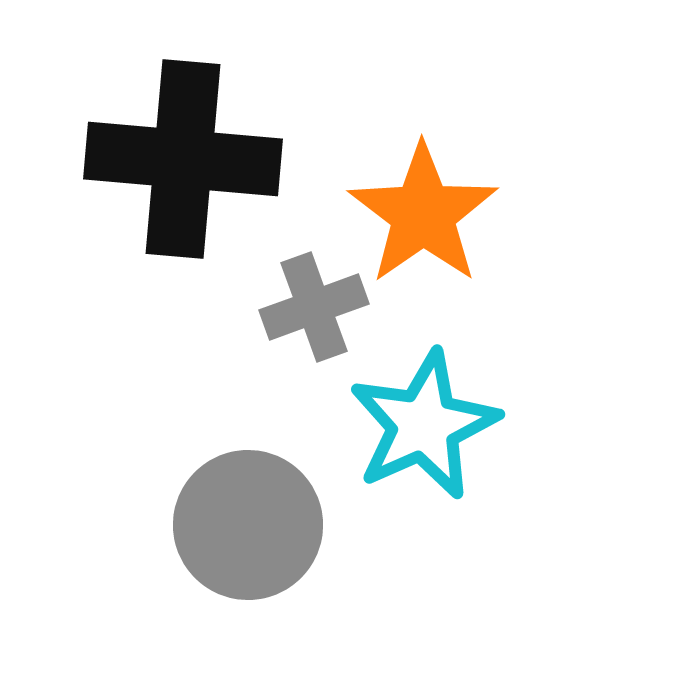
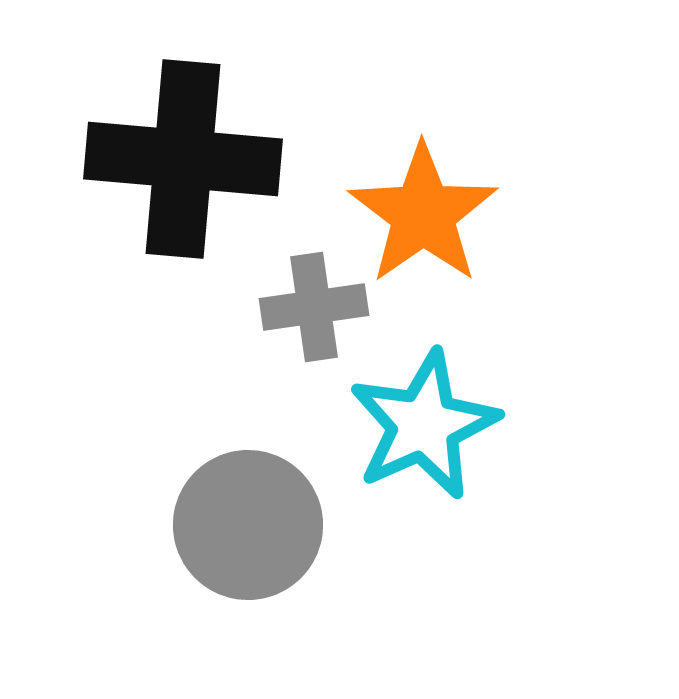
gray cross: rotated 12 degrees clockwise
